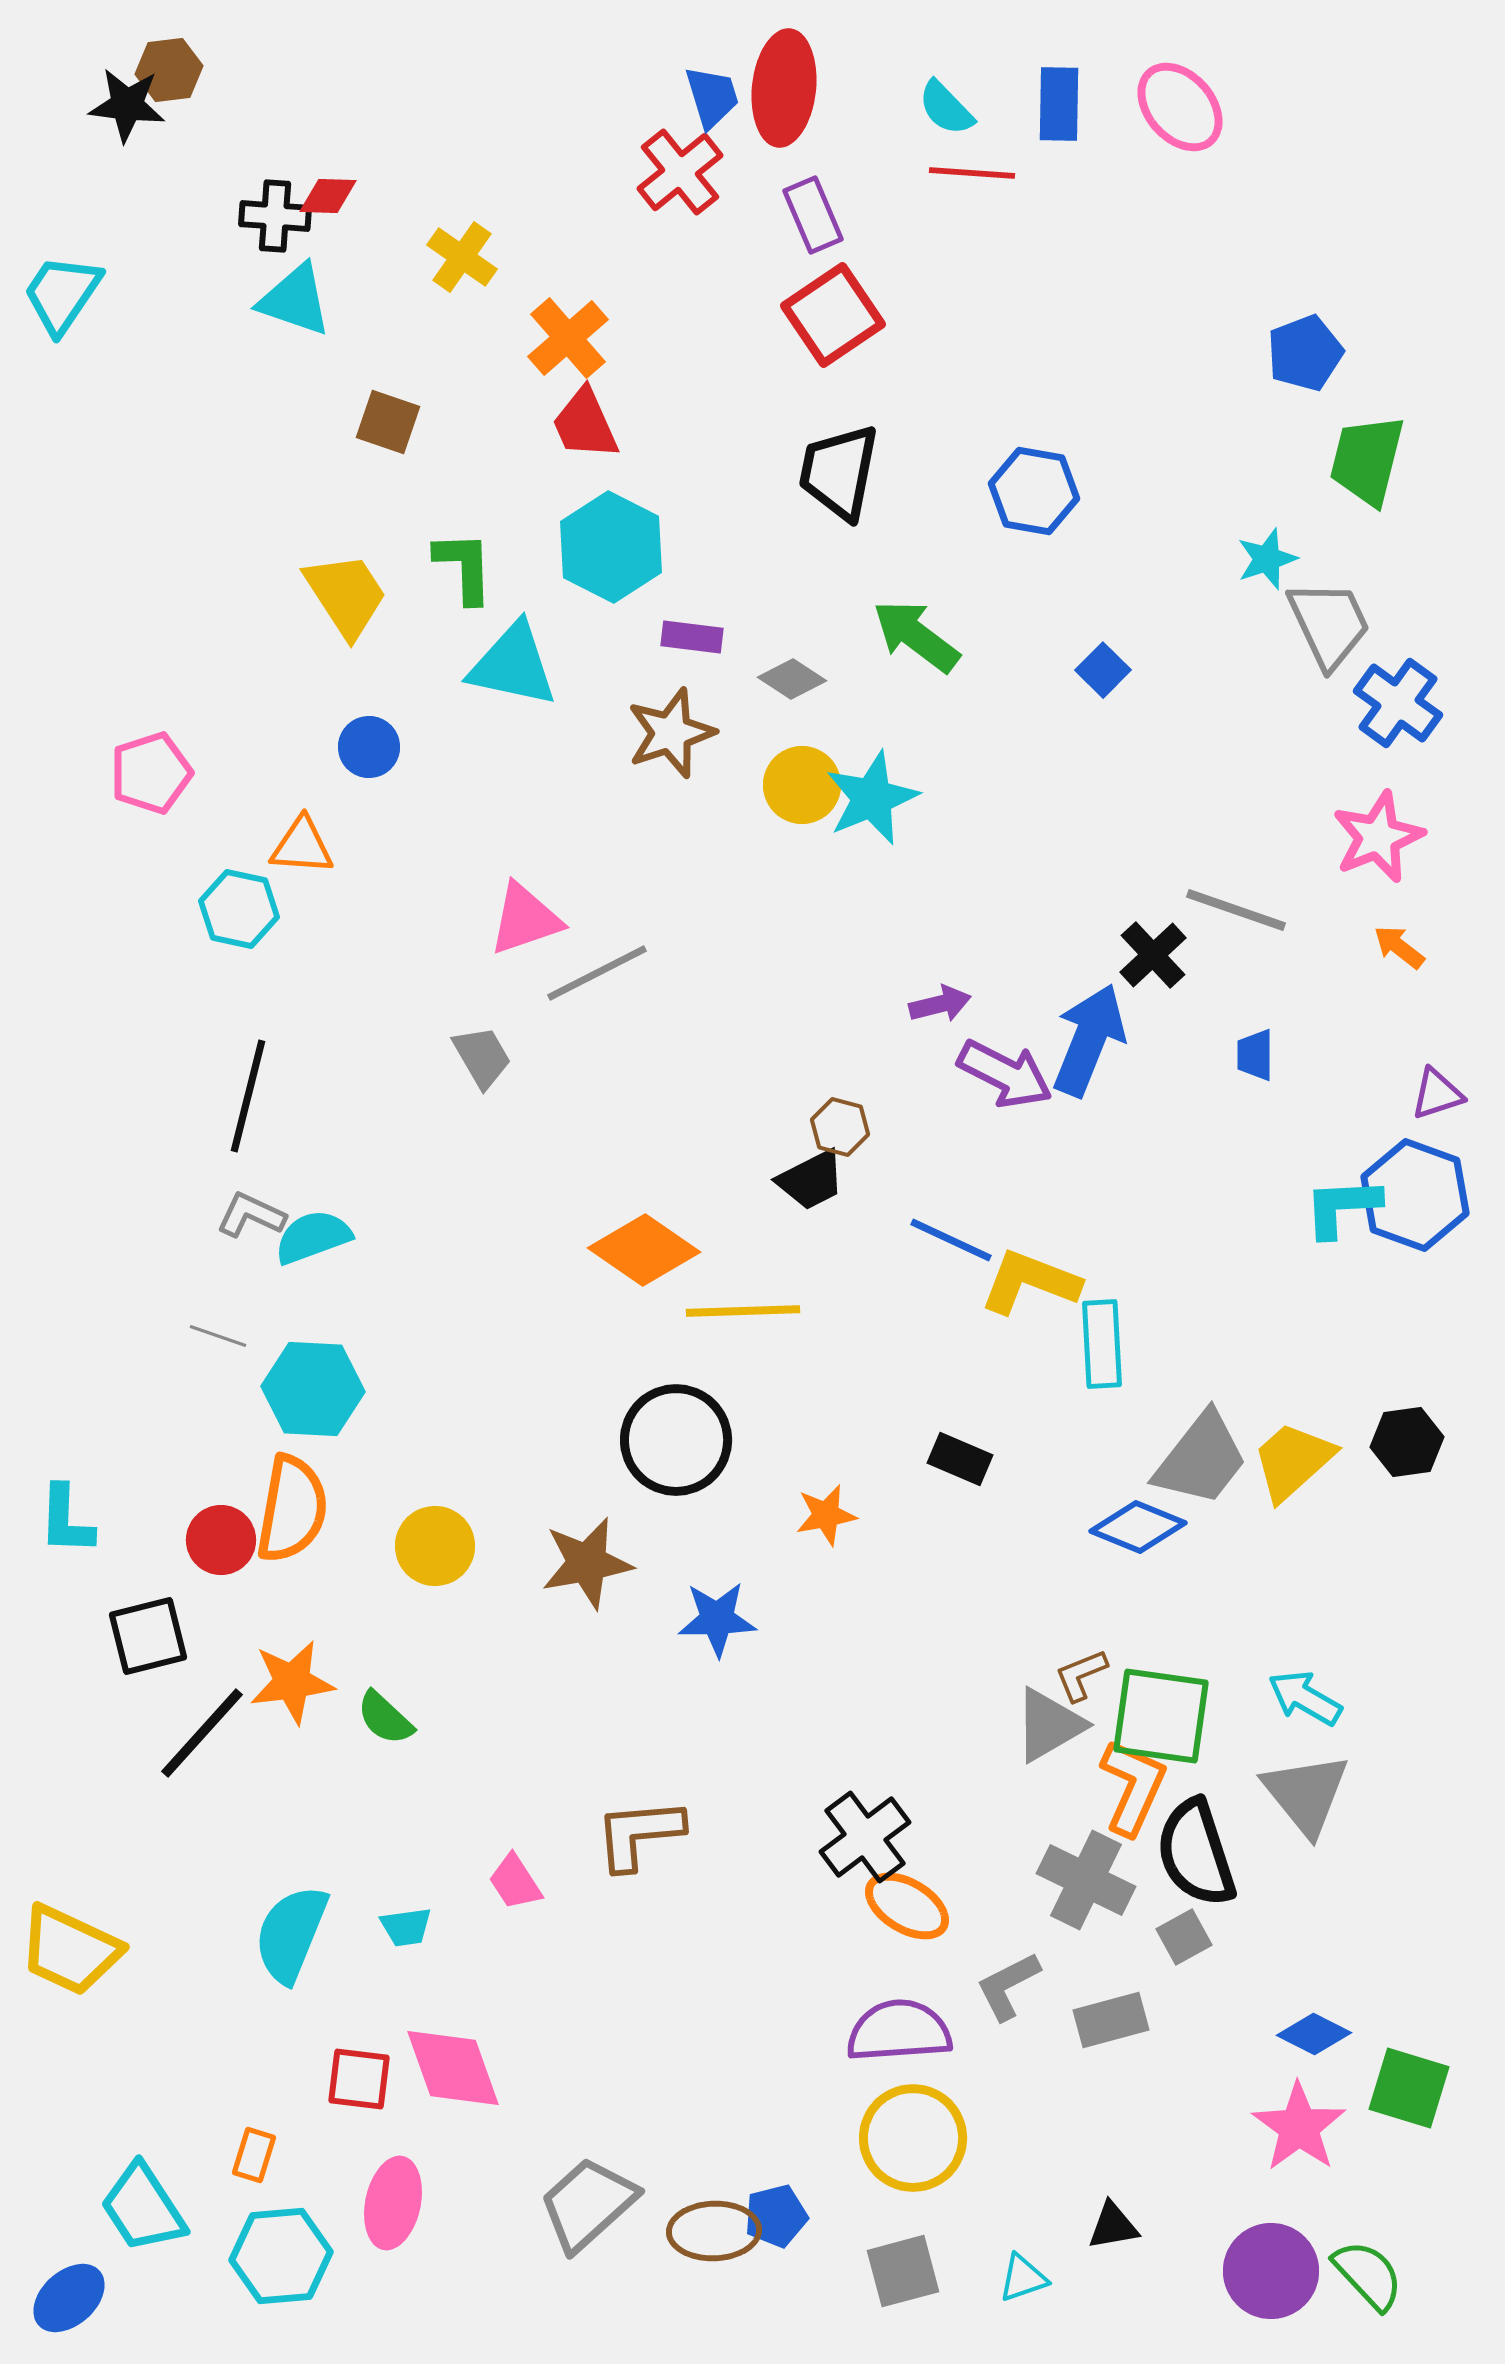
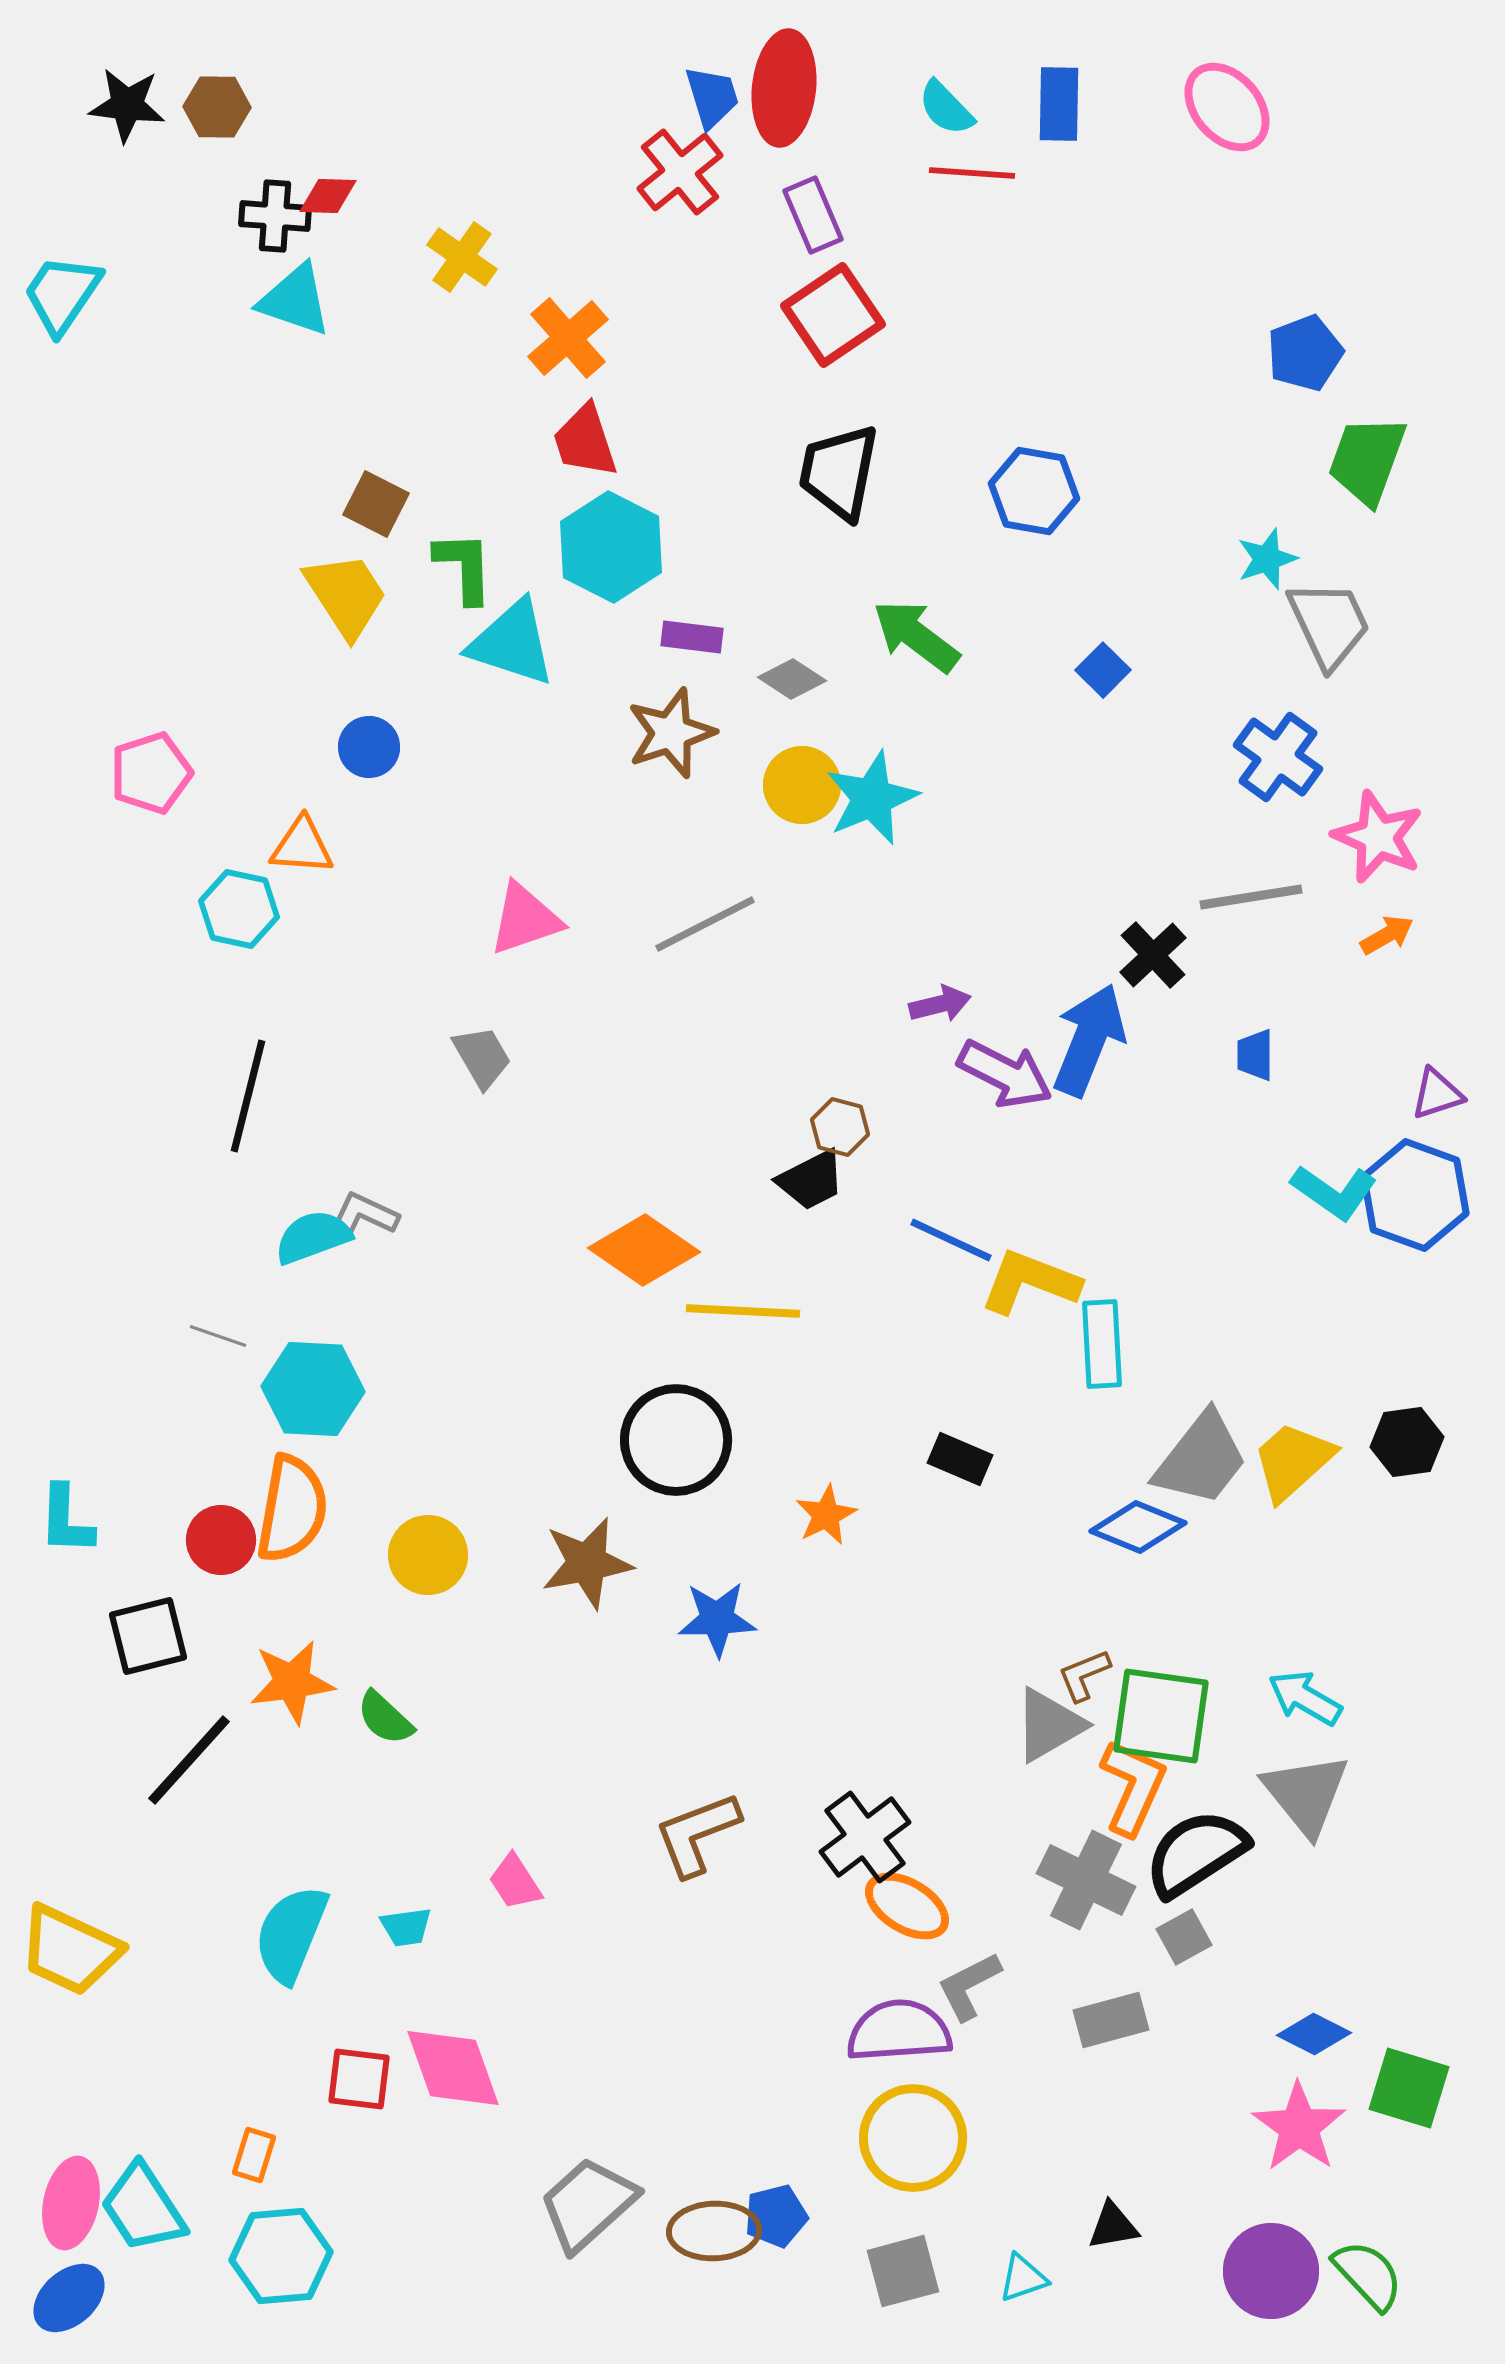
brown hexagon at (169, 70): moved 48 px right, 37 px down; rotated 8 degrees clockwise
pink ellipse at (1180, 107): moved 47 px right
brown square at (388, 422): moved 12 px left, 82 px down; rotated 8 degrees clockwise
red trapezoid at (585, 424): moved 17 px down; rotated 6 degrees clockwise
green trapezoid at (1367, 460): rotated 6 degrees clockwise
cyan triangle at (513, 665): moved 1 px left, 22 px up; rotated 6 degrees clockwise
blue cross at (1398, 703): moved 120 px left, 54 px down
pink star at (1378, 837): rotated 26 degrees counterclockwise
gray line at (1236, 910): moved 15 px right, 13 px up; rotated 28 degrees counterclockwise
orange arrow at (1399, 947): moved 12 px left, 12 px up; rotated 112 degrees clockwise
gray line at (597, 973): moved 108 px right, 49 px up
cyan L-shape at (1342, 1207): moved 8 px left, 15 px up; rotated 142 degrees counterclockwise
gray L-shape at (251, 1215): moved 113 px right
yellow line at (743, 1311): rotated 5 degrees clockwise
orange star at (826, 1515): rotated 16 degrees counterclockwise
yellow circle at (435, 1546): moved 7 px left, 9 px down
brown L-shape at (1081, 1675): moved 3 px right
black line at (202, 1733): moved 13 px left, 27 px down
brown L-shape at (639, 1834): moved 58 px right; rotated 16 degrees counterclockwise
black semicircle at (1196, 1853): rotated 75 degrees clockwise
gray L-shape at (1008, 1986): moved 39 px left
pink ellipse at (393, 2203): moved 322 px left
